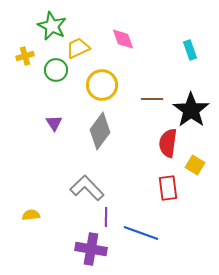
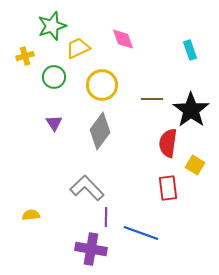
green star: rotated 28 degrees clockwise
green circle: moved 2 px left, 7 px down
